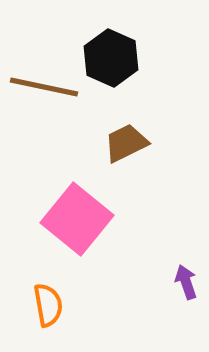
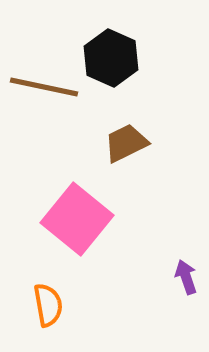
purple arrow: moved 5 px up
